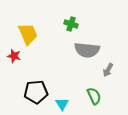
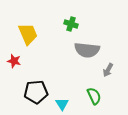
red star: moved 5 px down
